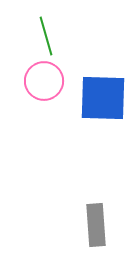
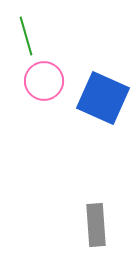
green line: moved 20 px left
blue square: rotated 22 degrees clockwise
